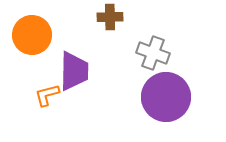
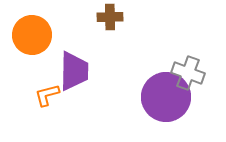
gray cross: moved 35 px right, 20 px down
